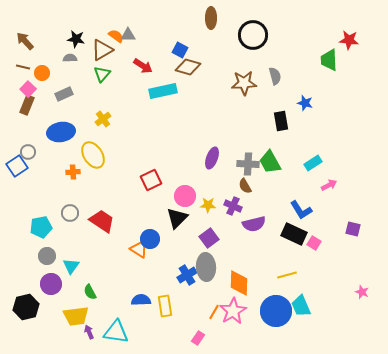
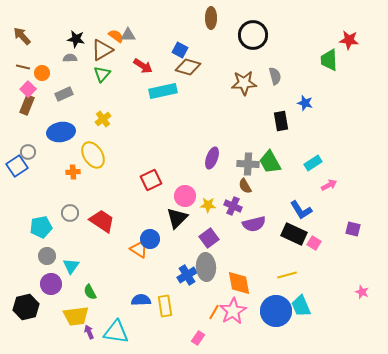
brown arrow at (25, 41): moved 3 px left, 5 px up
orange diamond at (239, 283): rotated 12 degrees counterclockwise
